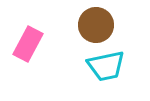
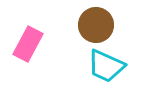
cyan trapezoid: rotated 36 degrees clockwise
